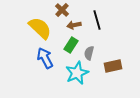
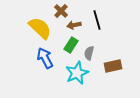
brown cross: moved 1 px left, 1 px down
